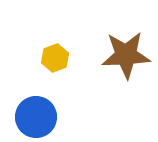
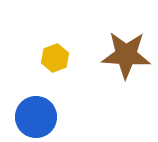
brown star: rotated 6 degrees clockwise
